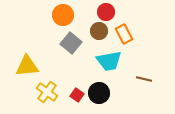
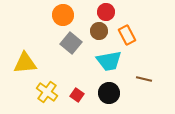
orange rectangle: moved 3 px right, 1 px down
yellow triangle: moved 2 px left, 3 px up
black circle: moved 10 px right
